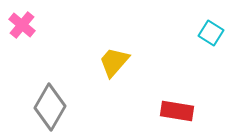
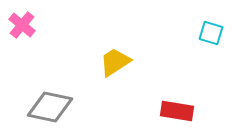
cyan square: rotated 15 degrees counterclockwise
yellow trapezoid: moved 1 px right; rotated 16 degrees clockwise
gray diamond: rotated 72 degrees clockwise
